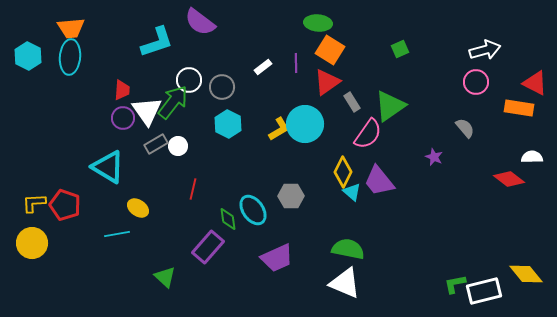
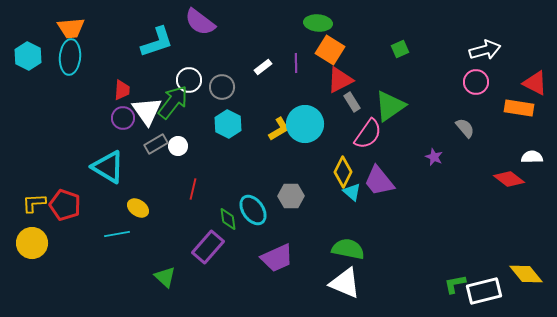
red triangle at (327, 82): moved 13 px right, 2 px up; rotated 8 degrees clockwise
